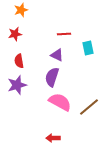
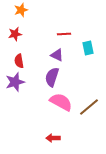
purple star: moved 2 px left, 3 px up
pink semicircle: moved 1 px right
